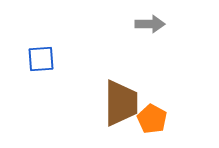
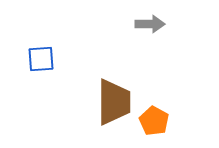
brown trapezoid: moved 7 px left, 1 px up
orange pentagon: moved 2 px right, 2 px down
